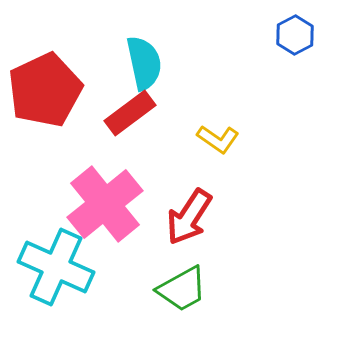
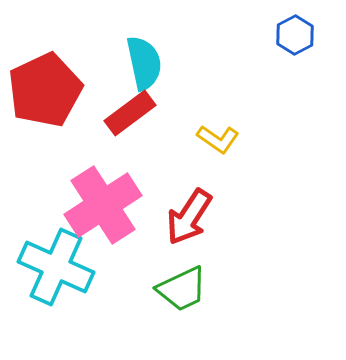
pink cross: moved 2 px left, 1 px down; rotated 6 degrees clockwise
green trapezoid: rotated 4 degrees clockwise
